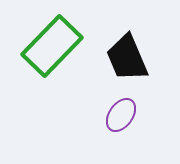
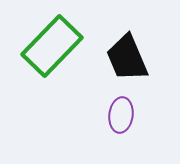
purple ellipse: rotated 28 degrees counterclockwise
